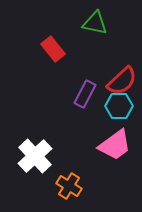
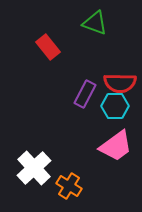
green triangle: rotated 8 degrees clockwise
red rectangle: moved 5 px left, 2 px up
red semicircle: moved 2 px left, 2 px down; rotated 44 degrees clockwise
cyan hexagon: moved 4 px left
pink trapezoid: moved 1 px right, 1 px down
white cross: moved 1 px left, 12 px down
